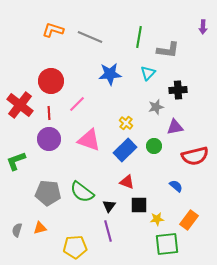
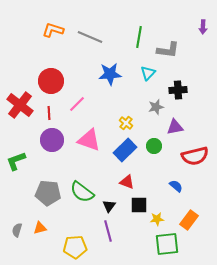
purple circle: moved 3 px right, 1 px down
